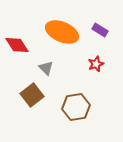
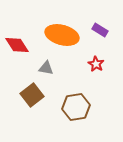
orange ellipse: moved 3 px down; rotated 8 degrees counterclockwise
red star: rotated 21 degrees counterclockwise
gray triangle: rotated 35 degrees counterclockwise
